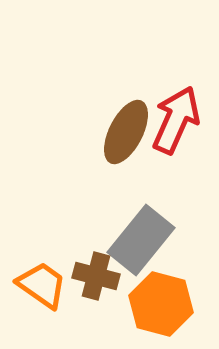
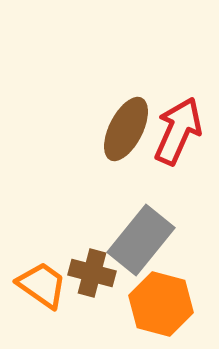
red arrow: moved 2 px right, 11 px down
brown ellipse: moved 3 px up
brown cross: moved 4 px left, 3 px up
